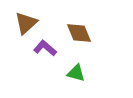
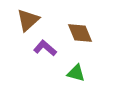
brown triangle: moved 2 px right, 3 px up
brown diamond: moved 1 px right
